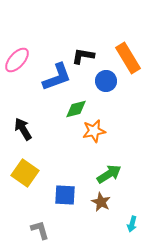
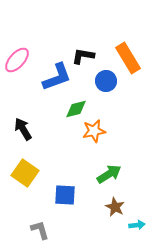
brown star: moved 14 px right, 5 px down
cyan arrow: moved 5 px right, 1 px down; rotated 112 degrees counterclockwise
